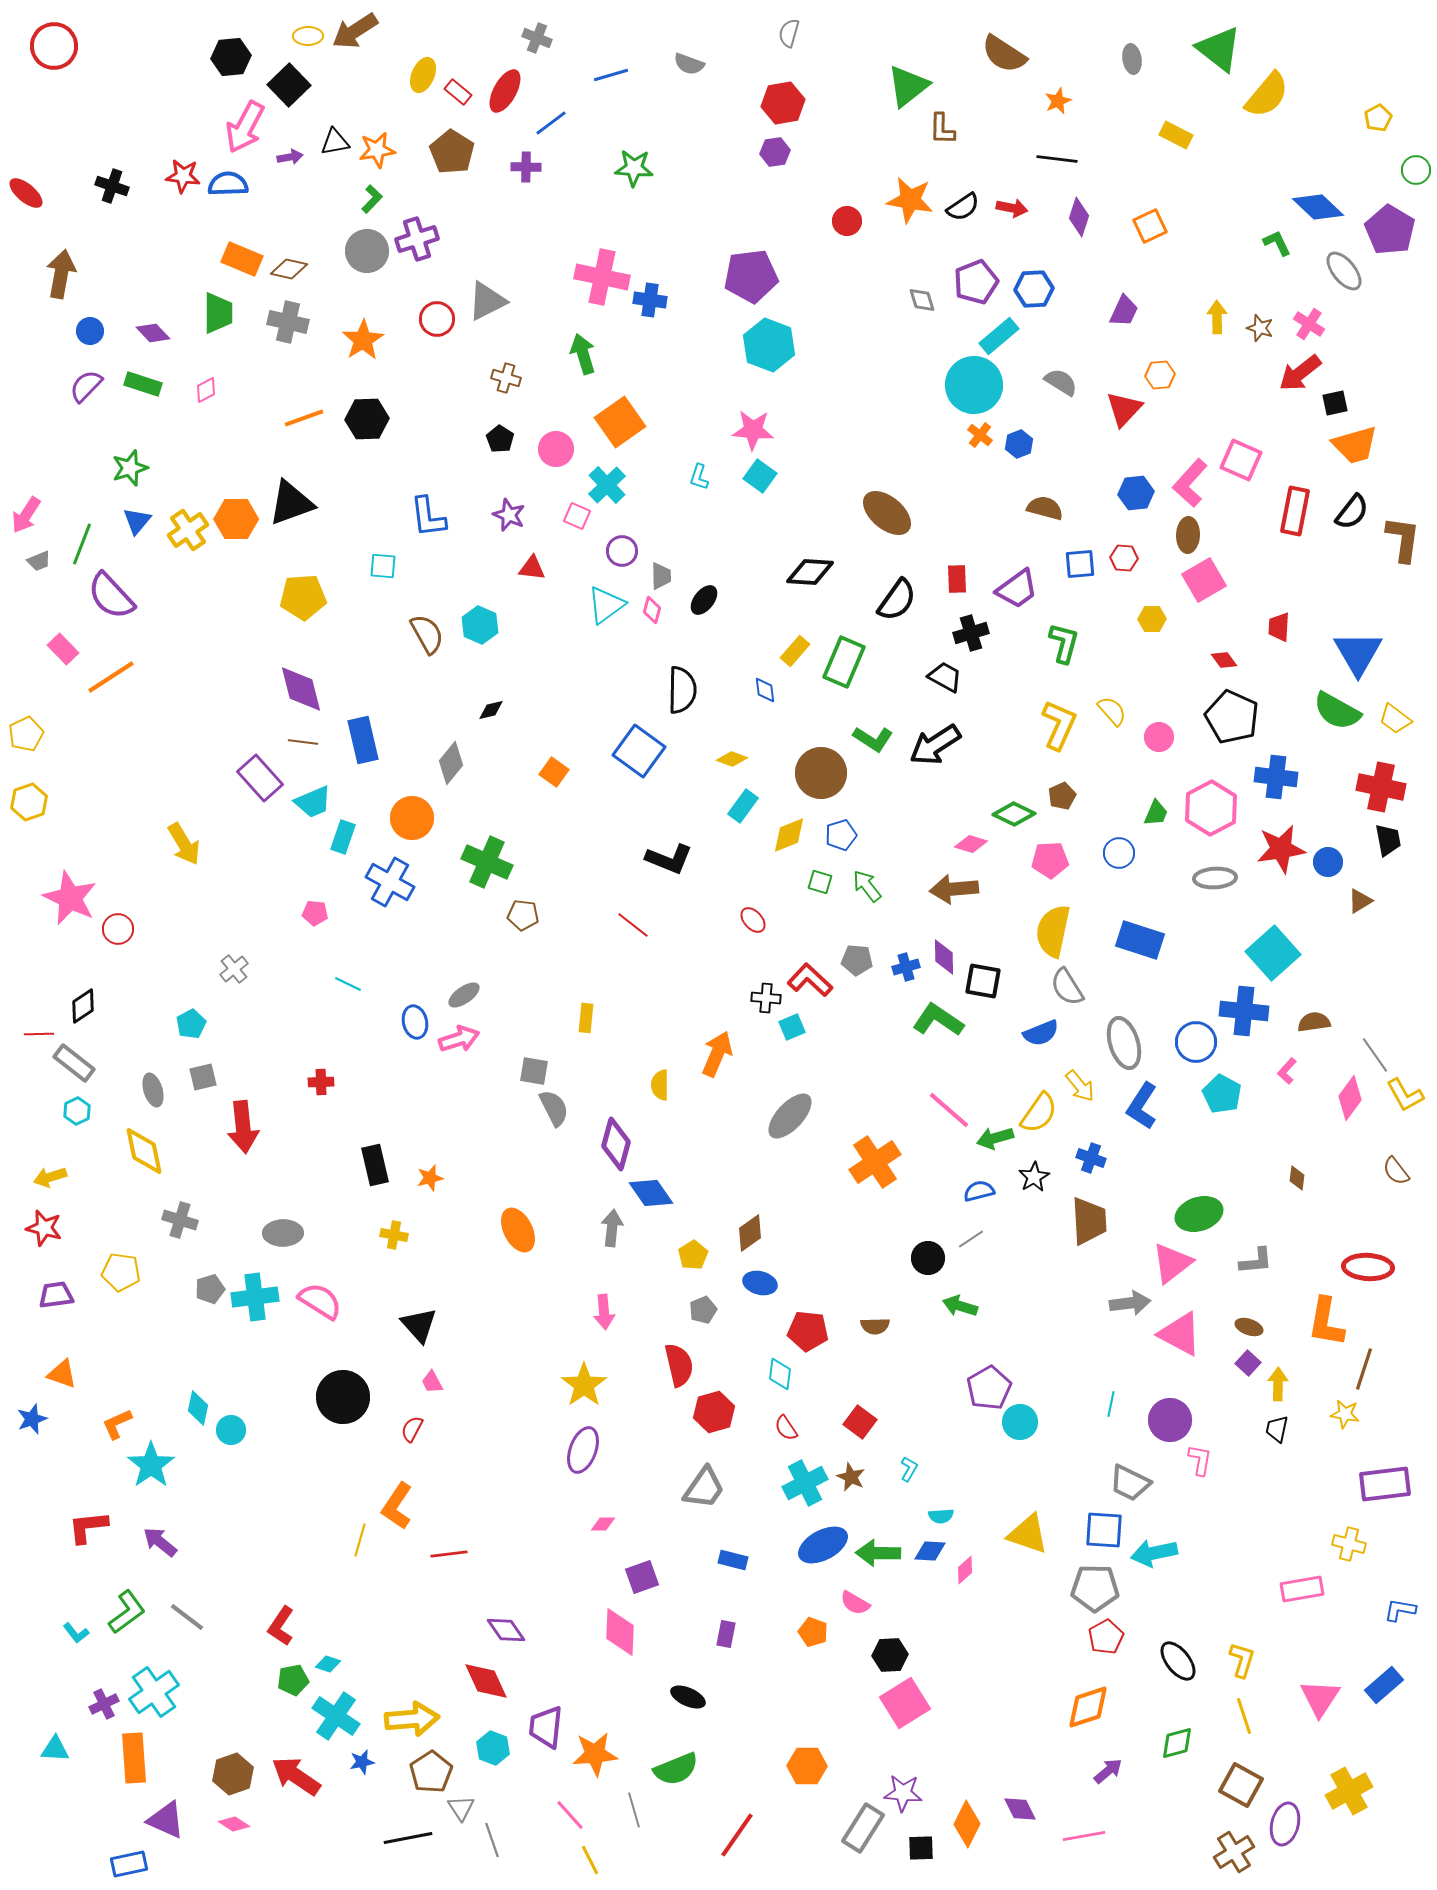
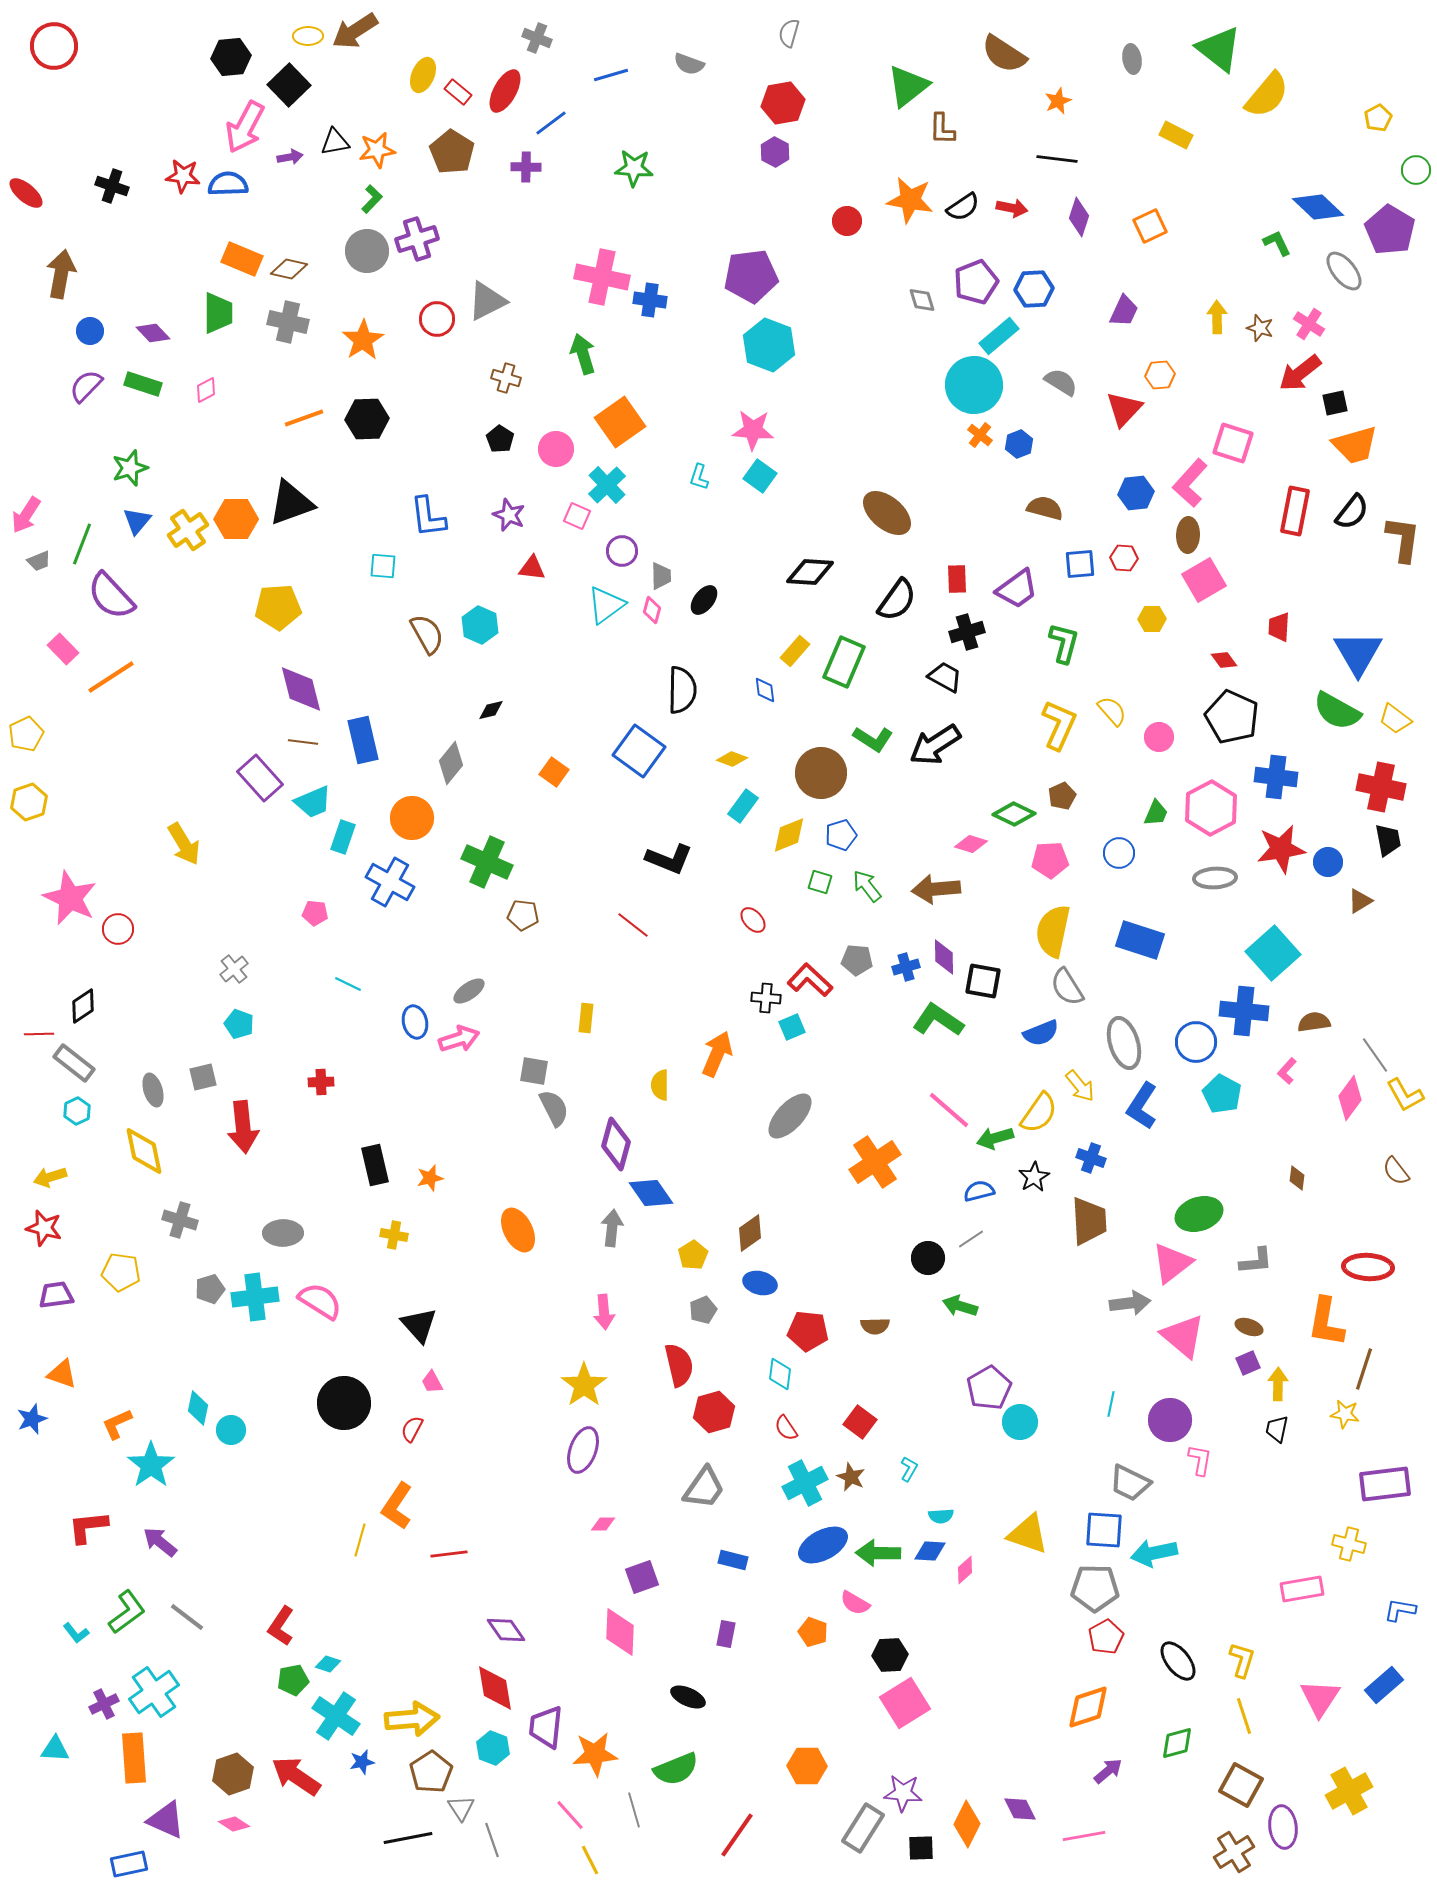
purple hexagon at (775, 152): rotated 24 degrees counterclockwise
pink square at (1241, 460): moved 8 px left, 17 px up; rotated 6 degrees counterclockwise
yellow pentagon at (303, 597): moved 25 px left, 10 px down
black cross at (971, 633): moved 4 px left, 1 px up
brown arrow at (954, 889): moved 18 px left
gray ellipse at (464, 995): moved 5 px right, 4 px up
cyan pentagon at (191, 1024): moved 48 px right; rotated 24 degrees counterclockwise
pink triangle at (1180, 1334): moved 3 px right, 2 px down; rotated 12 degrees clockwise
purple square at (1248, 1363): rotated 25 degrees clockwise
black circle at (343, 1397): moved 1 px right, 6 px down
red diamond at (486, 1681): moved 9 px right, 7 px down; rotated 15 degrees clockwise
purple ellipse at (1285, 1824): moved 2 px left, 3 px down; rotated 21 degrees counterclockwise
